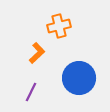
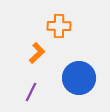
orange cross: rotated 15 degrees clockwise
